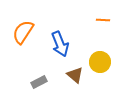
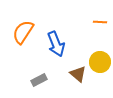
orange line: moved 3 px left, 2 px down
blue arrow: moved 4 px left
brown triangle: moved 3 px right, 1 px up
gray rectangle: moved 2 px up
